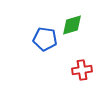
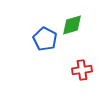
blue pentagon: rotated 20 degrees clockwise
